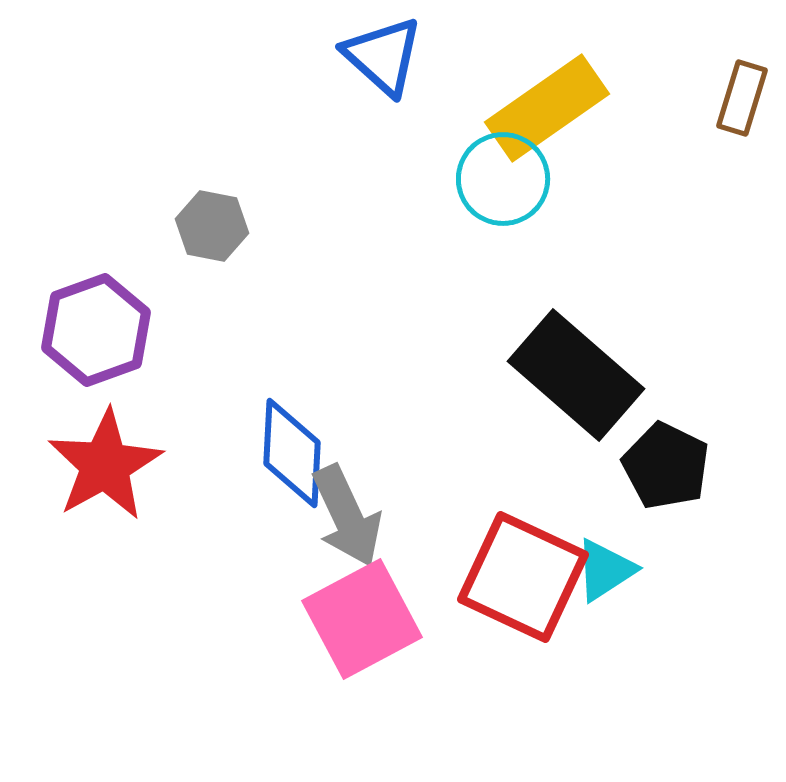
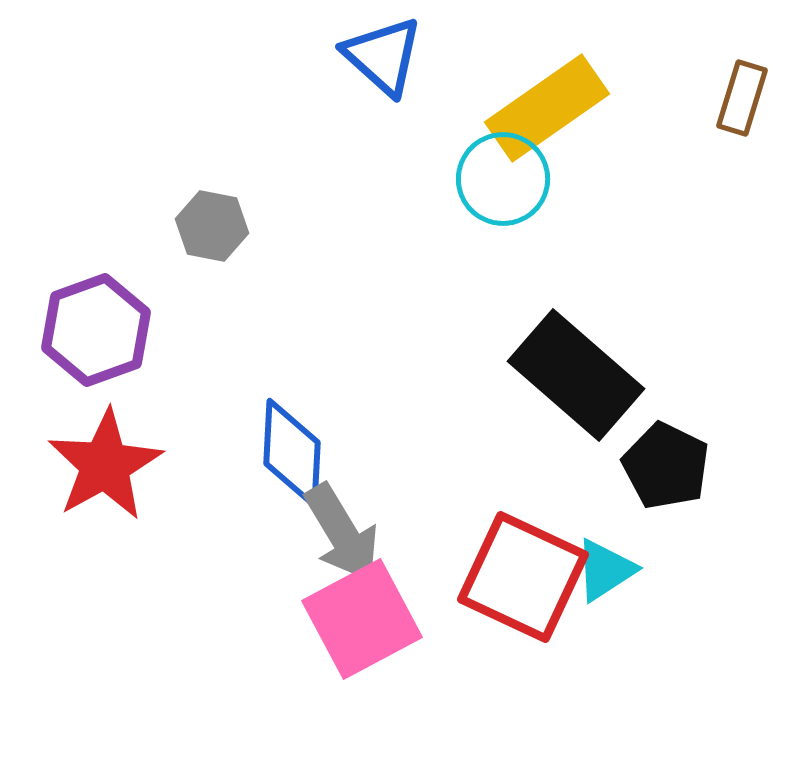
gray arrow: moved 5 px left, 17 px down; rotated 6 degrees counterclockwise
